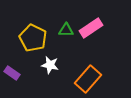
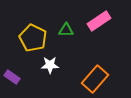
pink rectangle: moved 8 px right, 7 px up
white star: rotated 12 degrees counterclockwise
purple rectangle: moved 4 px down
orange rectangle: moved 7 px right
